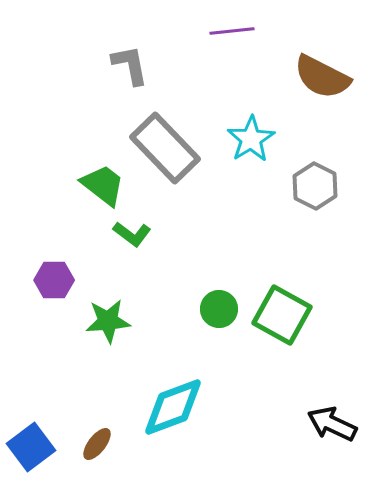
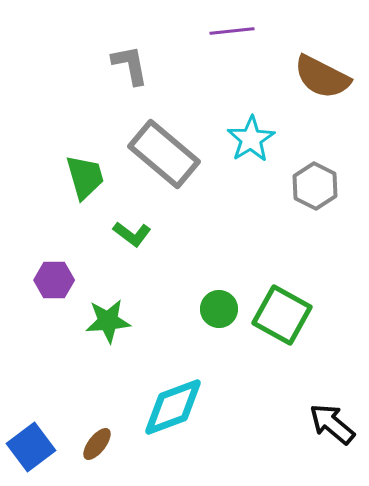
gray rectangle: moved 1 px left, 6 px down; rotated 6 degrees counterclockwise
green trapezoid: moved 18 px left, 8 px up; rotated 36 degrees clockwise
black arrow: rotated 15 degrees clockwise
